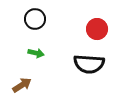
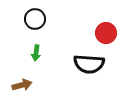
red circle: moved 9 px right, 4 px down
green arrow: rotated 84 degrees clockwise
brown arrow: rotated 18 degrees clockwise
